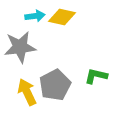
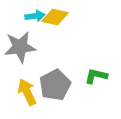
yellow diamond: moved 7 px left
